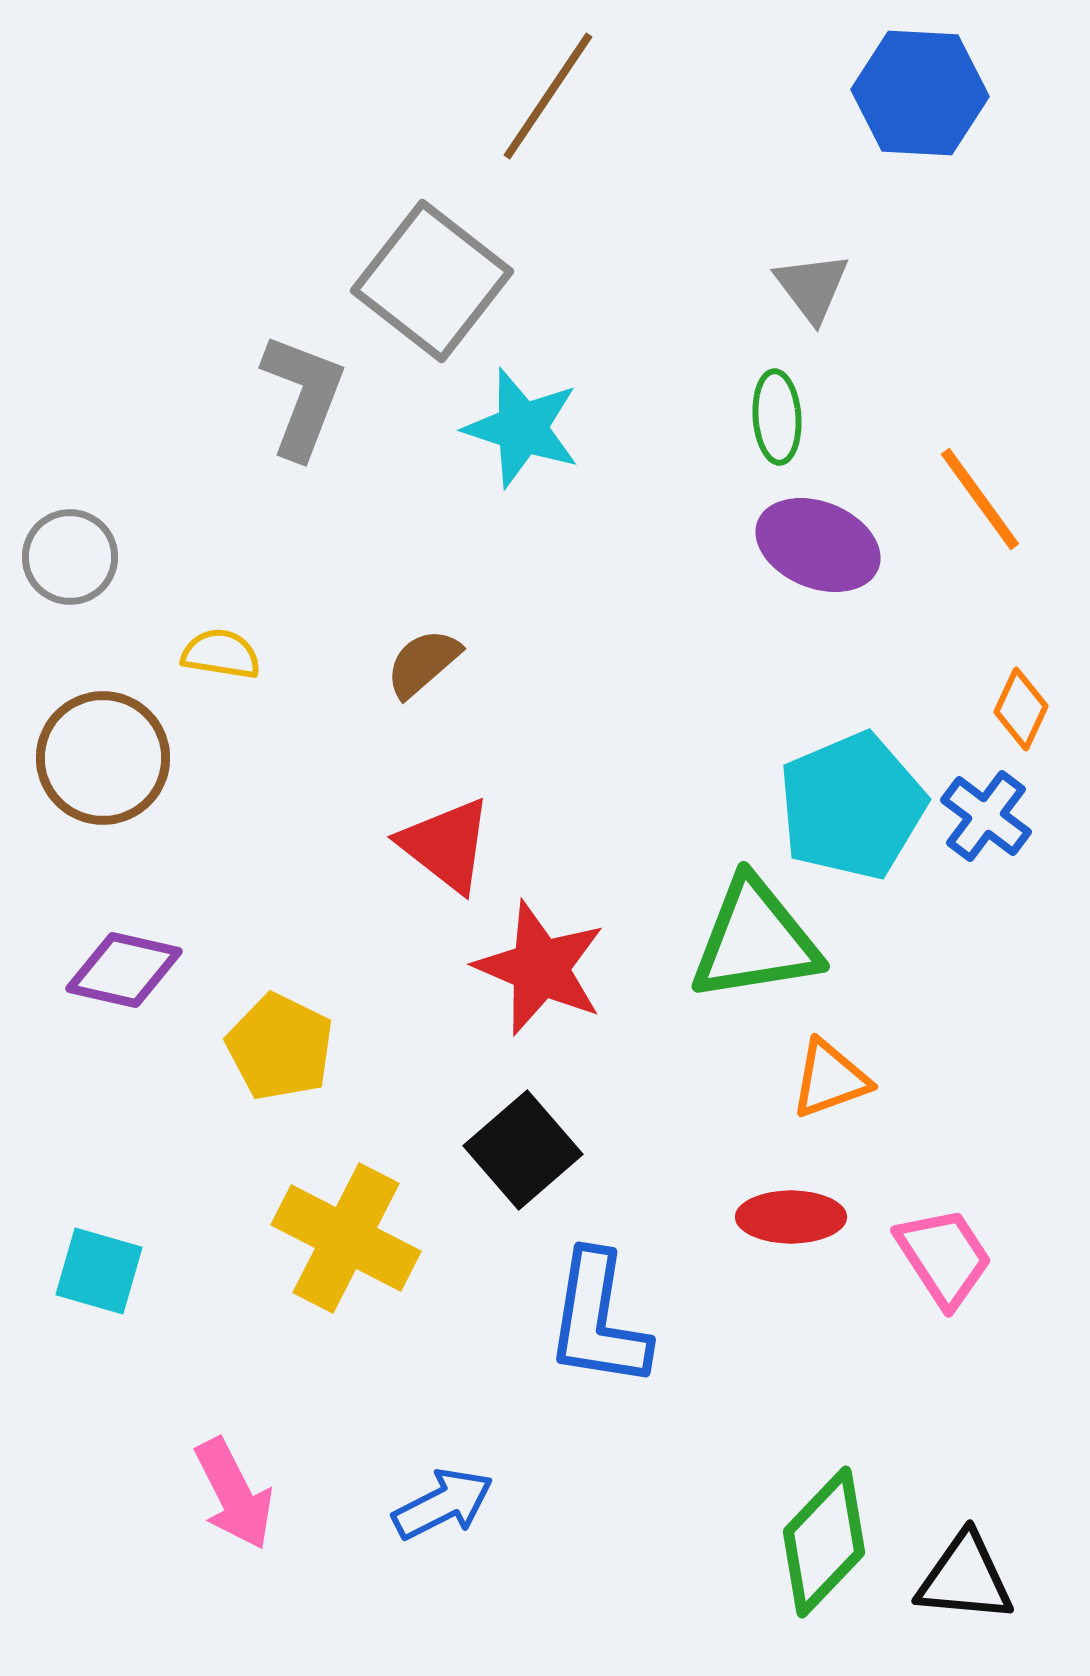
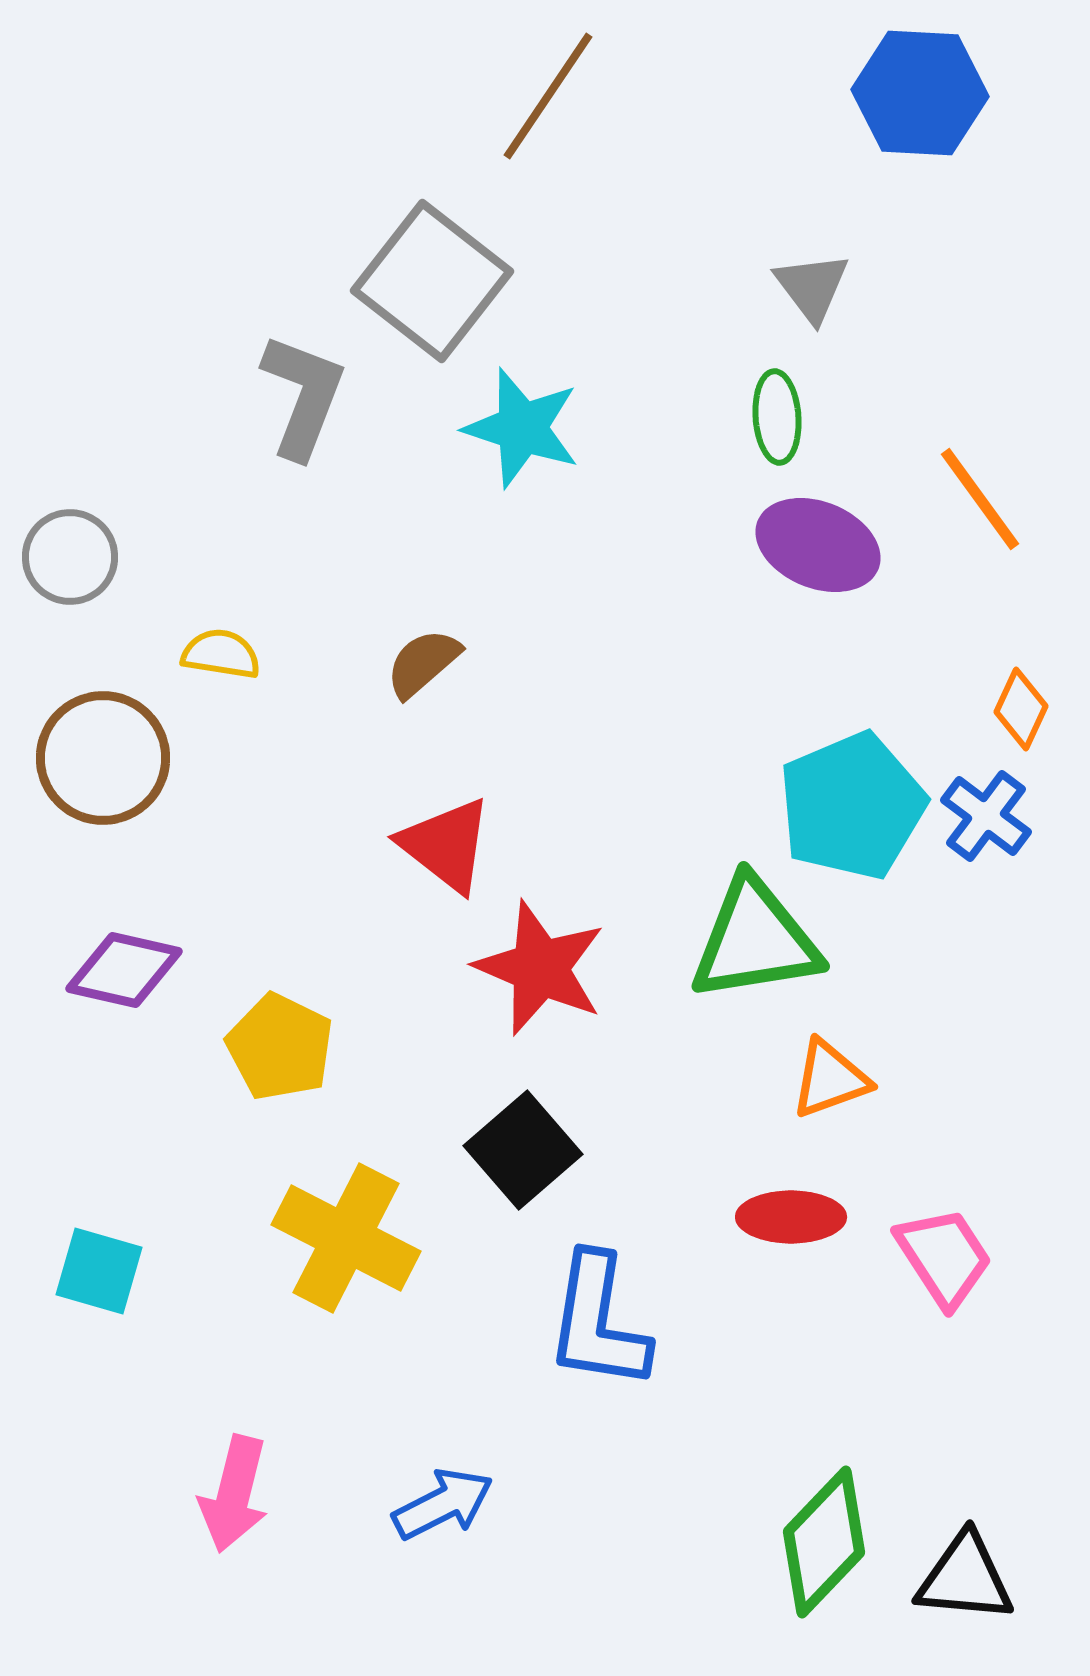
blue L-shape: moved 2 px down
pink arrow: rotated 41 degrees clockwise
